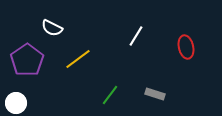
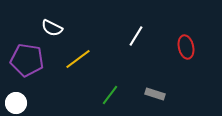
purple pentagon: rotated 28 degrees counterclockwise
